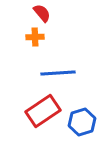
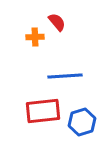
red semicircle: moved 15 px right, 9 px down
blue line: moved 7 px right, 3 px down
red rectangle: rotated 28 degrees clockwise
